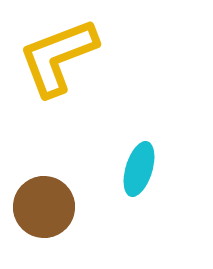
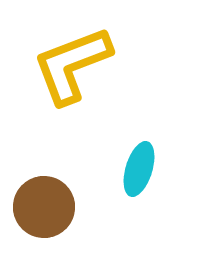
yellow L-shape: moved 14 px right, 8 px down
